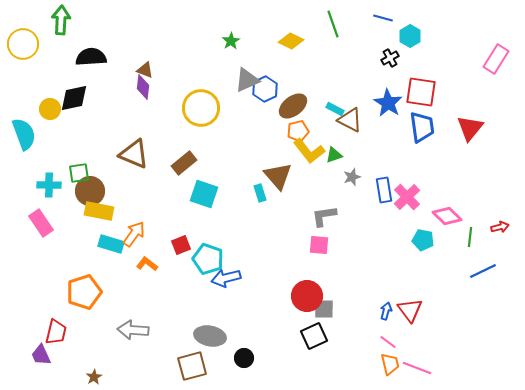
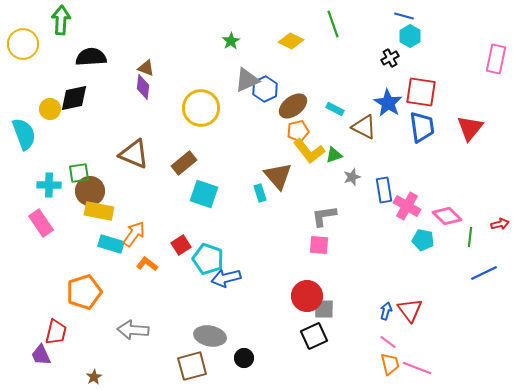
blue line at (383, 18): moved 21 px right, 2 px up
pink rectangle at (496, 59): rotated 20 degrees counterclockwise
brown triangle at (145, 70): moved 1 px right, 2 px up
brown triangle at (350, 120): moved 14 px right, 7 px down
pink cross at (407, 197): moved 9 px down; rotated 16 degrees counterclockwise
red arrow at (500, 227): moved 3 px up
red square at (181, 245): rotated 12 degrees counterclockwise
blue line at (483, 271): moved 1 px right, 2 px down
